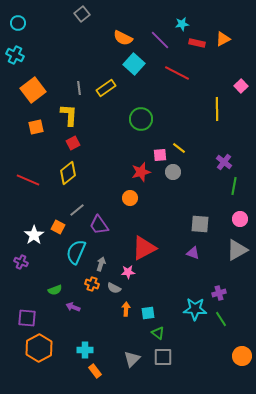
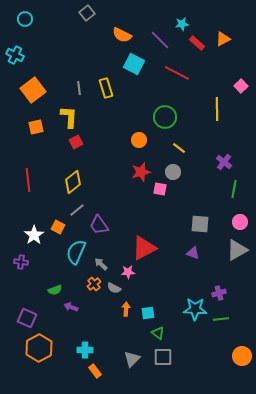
gray square at (82, 14): moved 5 px right, 1 px up
cyan circle at (18, 23): moved 7 px right, 4 px up
orange semicircle at (123, 38): moved 1 px left, 3 px up
red rectangle at (197, 43): rotated 28 degrees clockwise
cyan square at (134, 64): rotated 15 degrees counterclockwise
yellow rectangle at (106, 88): rotated 72 degrees counterclockwise
yellow L-shape at (69, 115): moved 2 px down
green circle at (141, 119): moved 24 px right, 2 px up
red square at (73, 143): moved 3 px right, 1 px up
pink square at (160, 155): moved 34 px down; rotated 16 degrees clockwise
yellow diamond at (68, 173): moved 5 px right, 9 px down
red line at (28, 180): rotated 60 degrees clockwise
green line at (234, 186): moved 3 px down
orange circle at (130, 198): moved 9 px right, 58 px up
pink circle at (240, 219): moved 3 px down
purple cross at (21, 262): rotated 16 degrees counterclockwise
gray arrow at (101, 264): rotated 64 degrees counterclockwise
orange cross at (92, 284): moved 2 px right; rotated 32 degrees clockwise
purple arrow at (73, 307): moved 2 px left
purple square at (27, 318): rotated 18 degrees clockwise
green line at (221, 319): rotated 63 degrees counterclockwise
